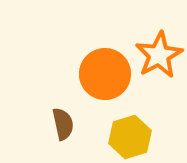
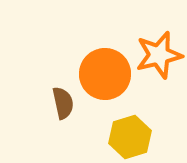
orange star: rotated 15 degrees clockwise
brown semicircle: moved 21 px up
